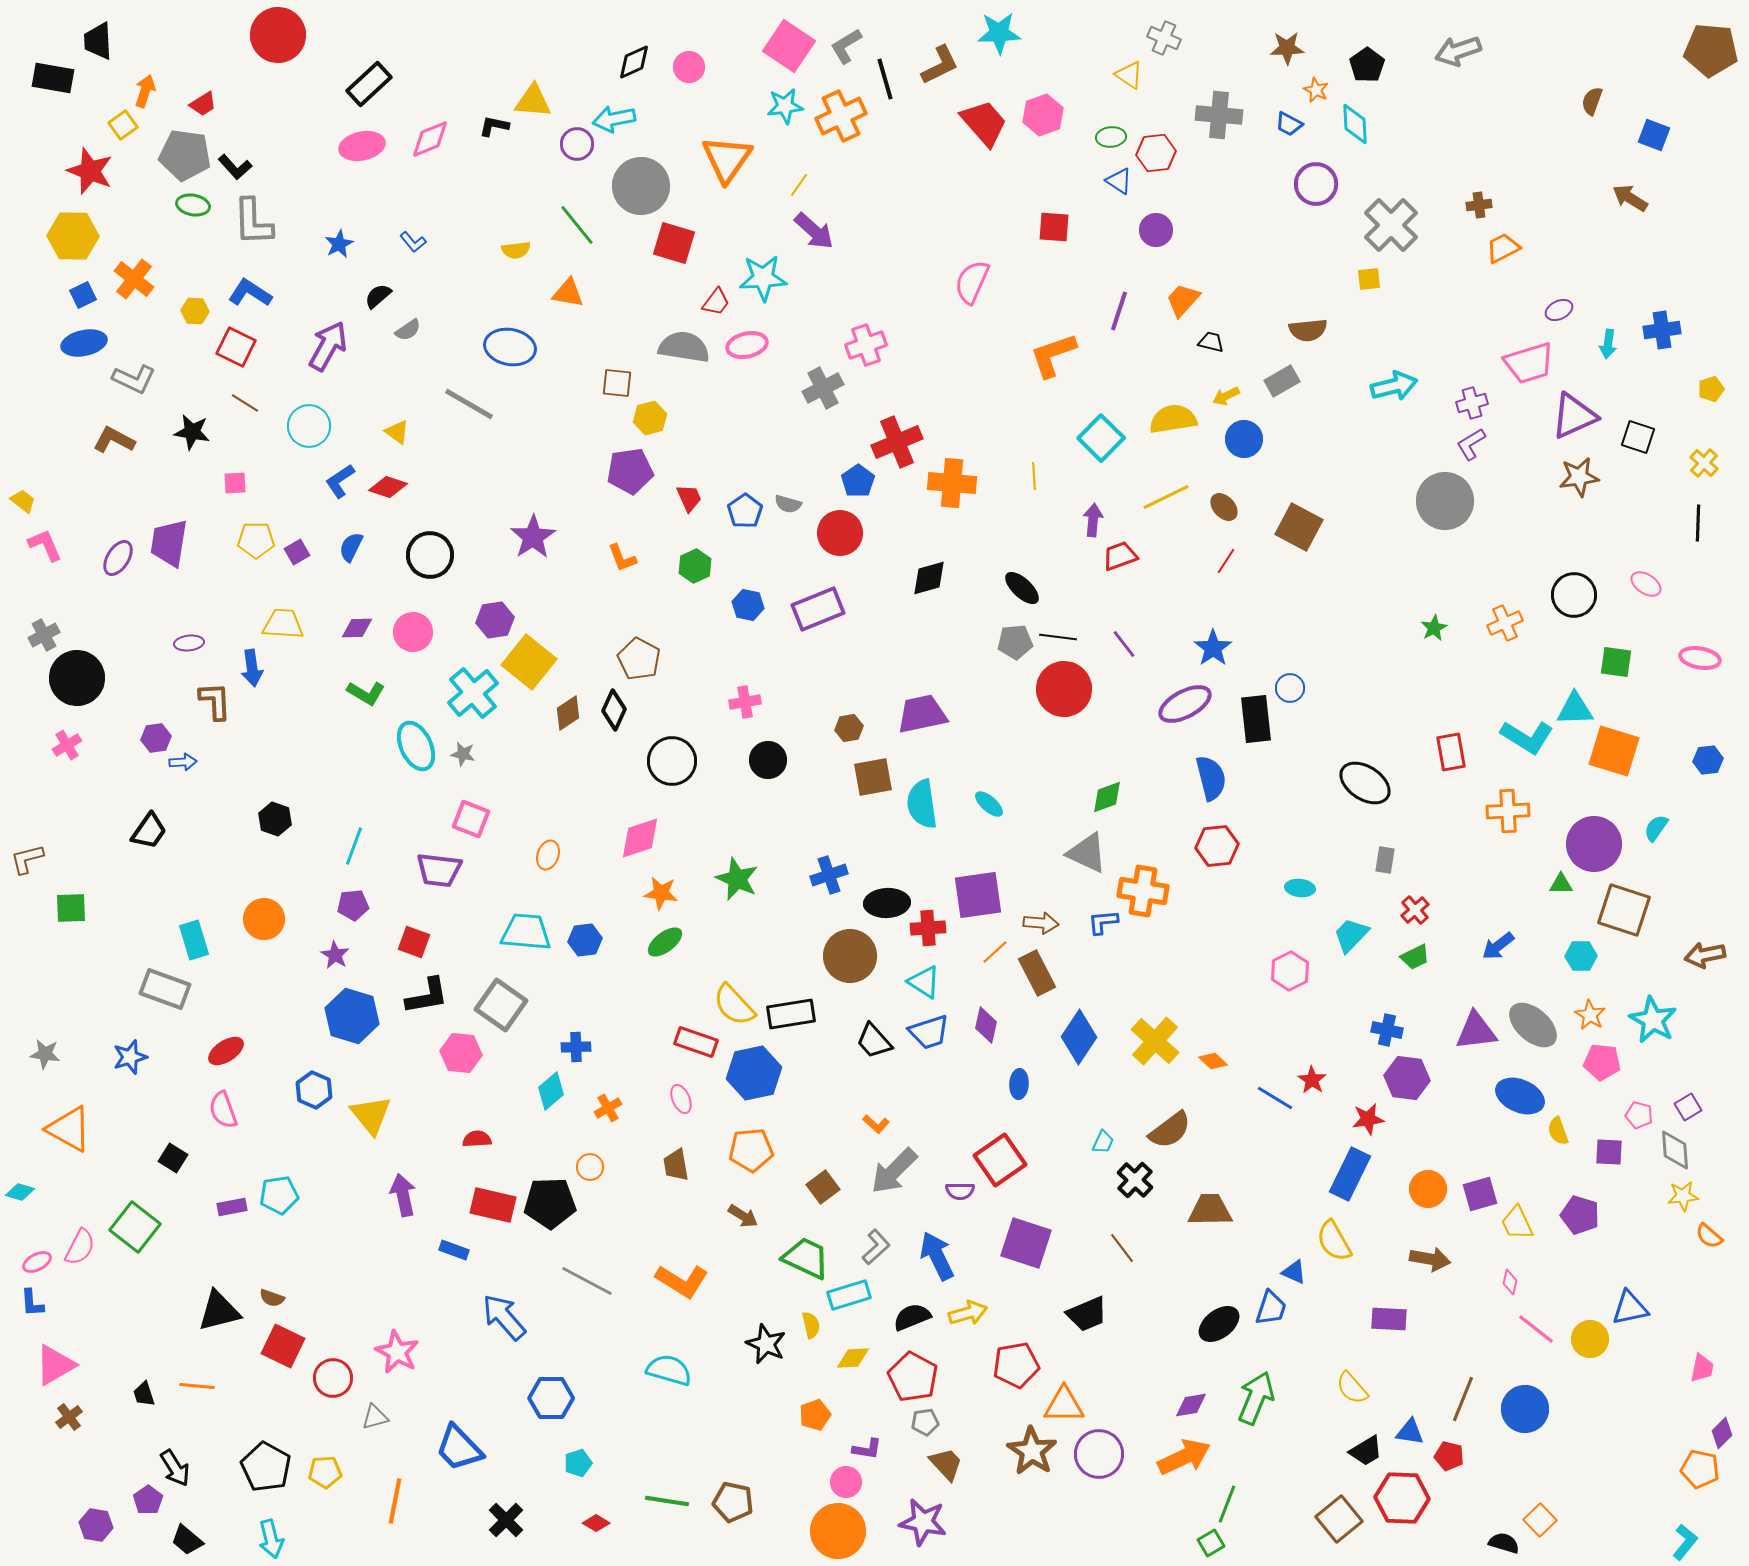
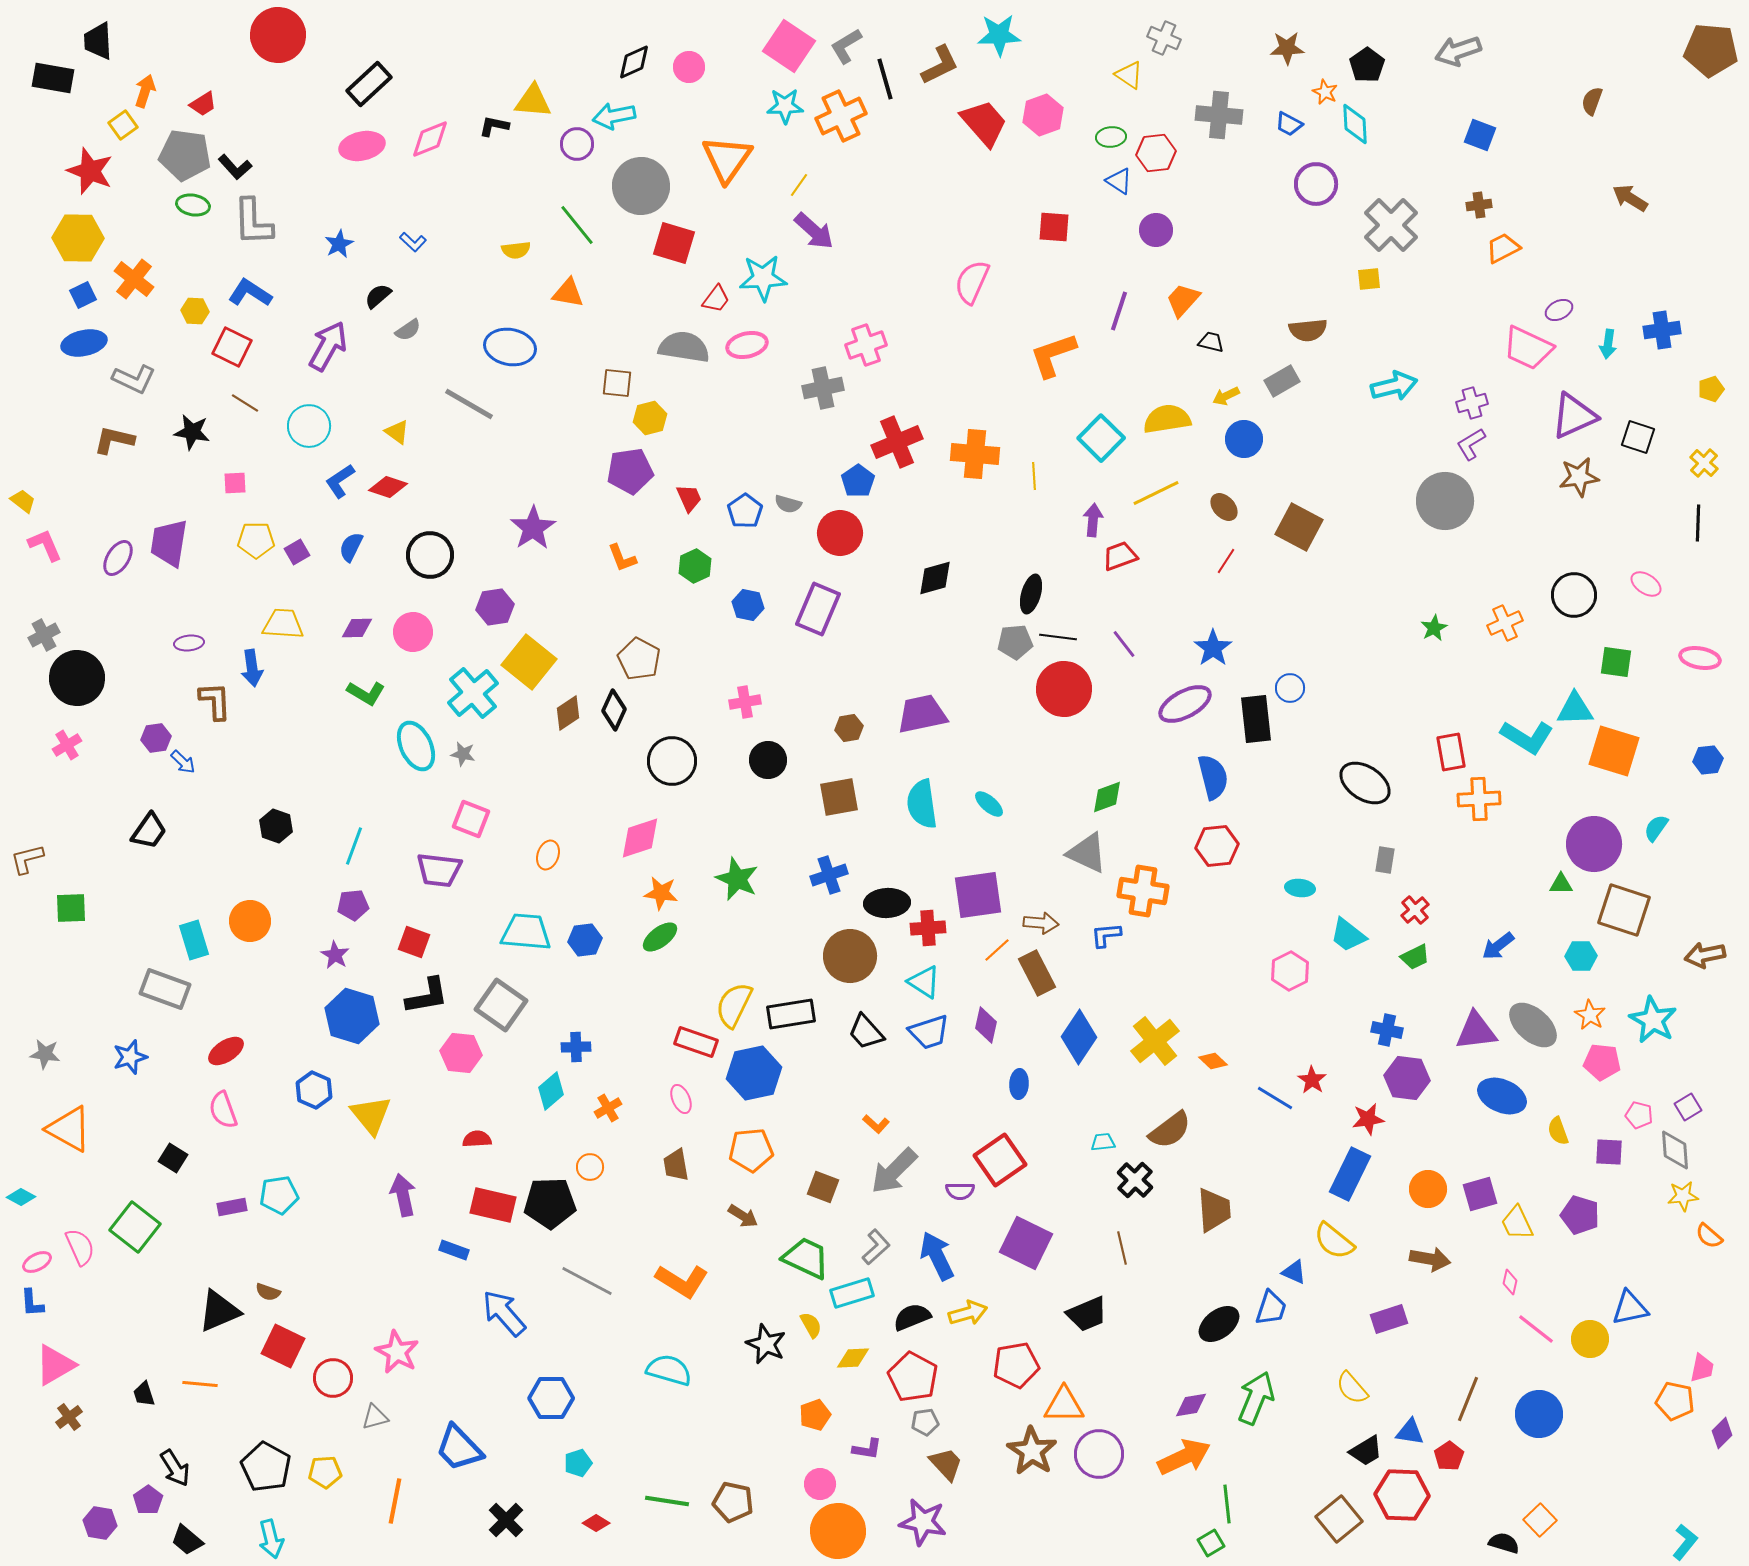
cyan star at (999, 33): moved 2 px down
orange star at (1316, 90): moved 9 px right, 2 px down
cyan star at (785, 106): rotated 6 degrees clockwise
cyan arrow at (614, 119): moved 3 px up
blue square at (1654, 135): moved 174 px left
yellow hexagon at (73, 236): moved 5 px right, 2 px down
blue L-shape at (413, 242): rotated 8 degrees counterclockwise
red trapezoid at (716, 302): moved 3 px up
red square at (236, 347): moved 4 px left
pink trapezoid at (1529, 363): moved 1 px left, 15 px up; rotated 42 degrees clockwise
gray cross at (823, 388): rotated 15 degrees clockwise
yellow semicircle at (1173, 419): moved 6 px left
brown L-shape at (114, 440): rotated 15 degrees counterclockwise
orange cross at (952, 483): moved 23 px right, 29 px up
yellow line at (1166, 497): moved 10 px left, 4 px up
purple star at (533, 537): moved 9 px up
black diamond at (929, 578): moved 6 px right
black ellipse at (1022, 588): moved 9 px right, 6 px down; rotated 63 degrees clockwise
purple rectangle at (818, 609): rotated 45 degrees counterclockwise
purple hexagon at (495, 620): moved 13 px up
blue arrow at (183, 762): rotated 48 degrees clockwise
brown square at (873, 777): moved 34 px left, 20 px down
blue semicircle at (1211, 778): moved 2 px right, 1 px up
orange cross at (1508, 811): moved 29 px left, 12 px up
black hexagon at (275, 819): moved 1 px right, 7 px down
orange circle at (264, 919): moved 14 px left, 2 px down
blue L-shape at (1103, 922): moved 3 px right, 13 px down
cyan trapezoid at (1351, 935): moved 3 px left; rotated 96 degrees counterclockwise
green ellipse at (665, 942): moved 5 px left, 5 px up
orange line at (995, 952): moved 2 px right, 2 px up
yellow semicircle at (734, 1005): rotated 69 degrees clockwise
black trapezoid at (874, 1041): moved 8 px left, 9 px up
yellow cross at (1155, 1041): rotated 9 degrees clockwise
blue ellipse at (1520, 1096): moved 18 px left
cyan trapezoid at (1103, 1142): rotated 120 degrees counterclockwise
brown square at (823, 1187): rotated 32 degrees counterclockwise
cyan diamond at (20, 1192): moved 1 px right, 5 px down; rotated 12 degrees clockwise
brown trapezoid at (1210, 1210): moved 4 px right; rotated 87 degrees clockwise
yellow semicircle at (1334, 1241): rotated 21 degrees counterclockwise
purple square at (1026, 1243): rotated 8 degrees clockwise
pink semicircle at (80, 1247): rotated 51 degrees counterclockwise
brown line at (1122, 1248): rotated 24 degrees clockwise
cyan rectangle at (849, 1295): moved 3 px right, 2 px up
brown semicircle at (272, 1298): moved 4 px left, 6 px up
black triangle at (219, 1311): rotated 9 degrees counterclockwise
blue arrow at (504, 1317): moved 4 px up
purple rectangle at (1389, 1319): rotated 21 degrees counterclockwise
yellow semicircle at (811, 1325): rotated 16 degrees counterclockwise
orange line at (197, 1386): moved 3 px right, 2 px up
brown line at (1463, 1399): moved 5 px right
blue circle at (1525, 1409): moved 14 px right, 5 px down
red pentagon at (1449, 1456): rotated 24 degrees clockwise
orange pentagon at (1700, 1469): moved 25 px left, 68 px up
pink circle at (846, 1482): moved 26 px left, 2 px down
red hexagon at (1402, 1498): moved 3 px up
green line at (1227, 1504): rotated 27 degrees counterclockwise
purple hexagon at (96, 1525): moved 4 px right, 2 px up
